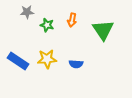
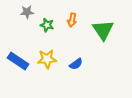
blue semicircle: rotated 40 degrees counterclockwise
